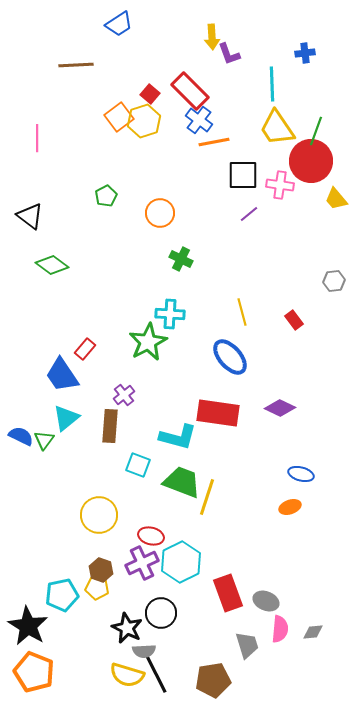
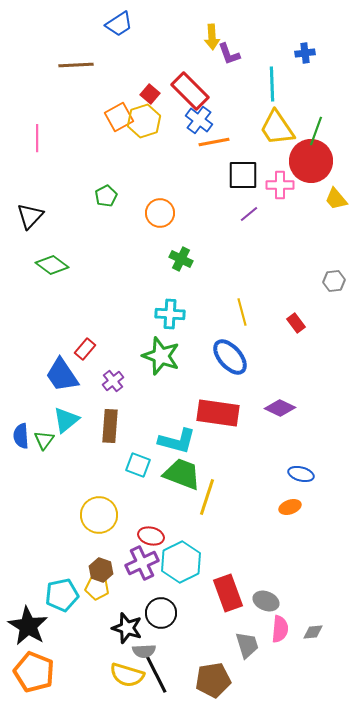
orange square at (119, 117): rotated 8 degrees clockwise
pink cross at (280, 185): rotated 8 degrees counterclockwise
black triangle at (30, 216): rotated 36 degrees clockwise
red rectangle at (294, 320): moved 2 px right, 3 px down
green star at (148, 342): moved 13 px right, 14 px down; rotated 24 degrees counterclockwise
purple cross at (124, 395): moved 11 px left, 14 px up
cyan triangle at (66, 418): moved 2 px down
blue semicircle at (21, 436): rotated 120 degrees counterclockwise
cyan L-shape at (178, 437): moved 1 px left, 4 px down
green trapezoid at (182, 482): moved 8 px up
black star at (127, 628): rotated 8 degrees counterclockwise
